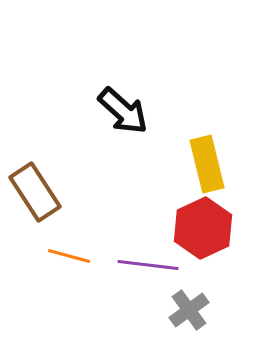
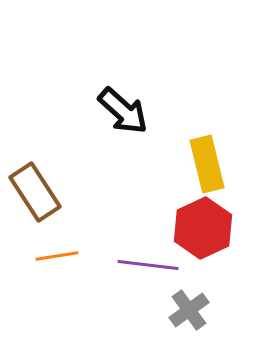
orange line: moved 12 px left; rotated 24 degrees counterclockwise
